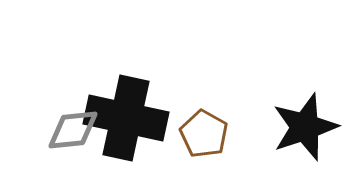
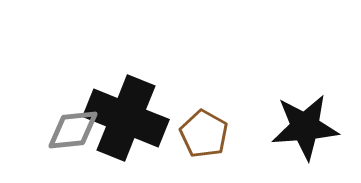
black cross: rotated 10 degrees clockwise
black star: rotated 14 degrees clockwise
